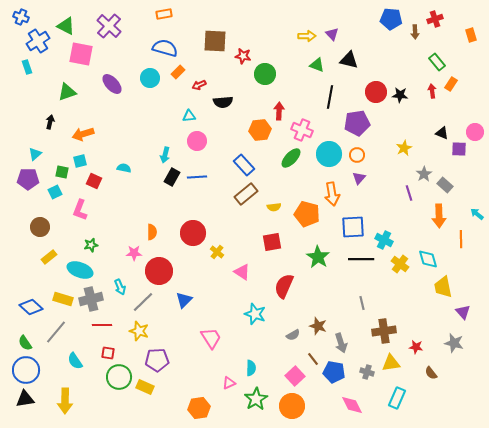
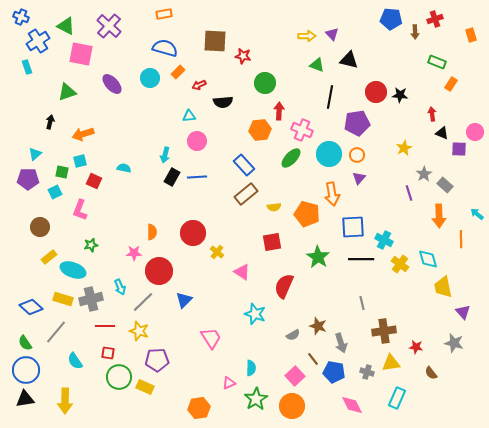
green rectangle at (437, 62): rotated 30 degrees counterclockwise
green circle at (265, 74): moved 9 px down
red arrow at (432, 91): moved 23 px down
cyan ellipse at (80, 270): moved 7 px left
red line at (102, 325): moved 3 px right, 1 px down
